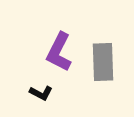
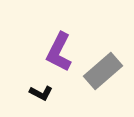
gray rectangle: moved 9 px down; rotated 51 degrees clockwise
